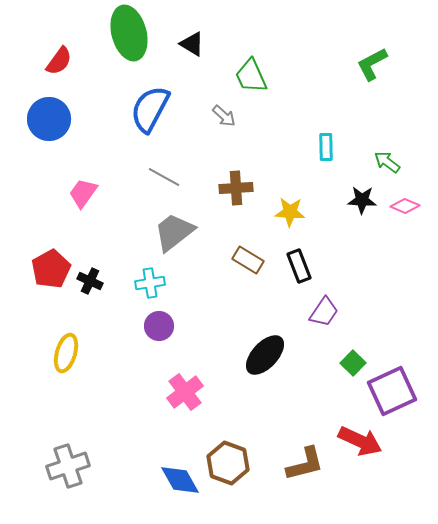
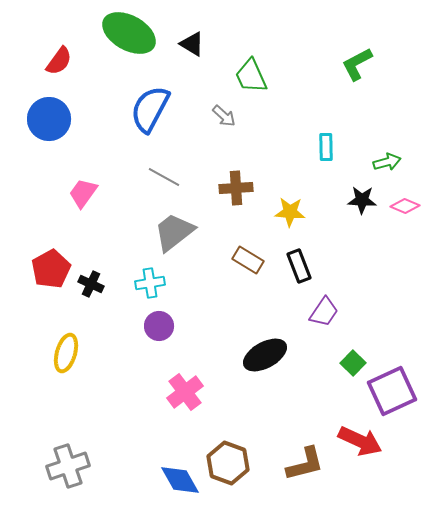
green ellipse: rotated 46 degrees counterclockwise
green L-shape: moved 15 px left
green arrow: rotated 128 degrees clockwise
black cross: moved 1 px right, 3 px down
black ellipse: rotated 18 degrees clockwise
